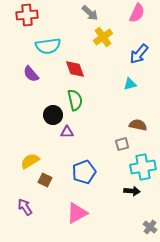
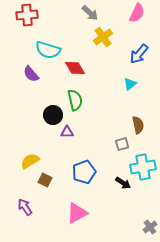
cyan semicircle: moved 4 px down; rotated 25 degrees clockwise
red diamond: moved 1 px up; rotated 10 degrees counterclockwise
cyan triangle: rotated 24 degrees counterclockwise
brown semicircle: rotated 66 degrees clockwise
black arrow: moved 9 px left, 8 px up; rotated 28 degrees clockwise
gray cross: rotated 16 degrees clockwise
